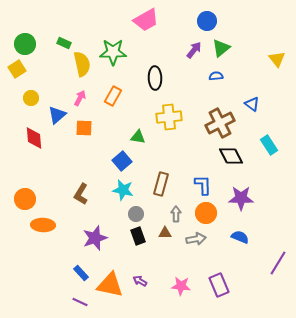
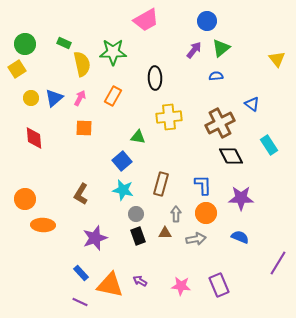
blue triangle at (57, 115): moved 3 px left, 17 px up
